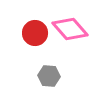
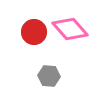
red circle: moved 1 px left, 1 px up
